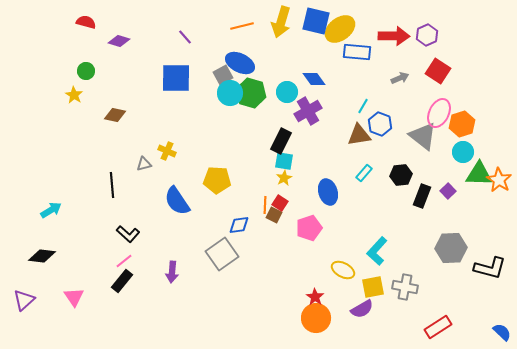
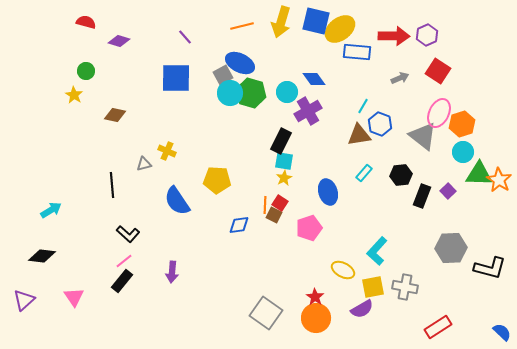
gray square at (222, 254): moved 44 px right, 59 px down; rotated 20 degrees counterclockwise
